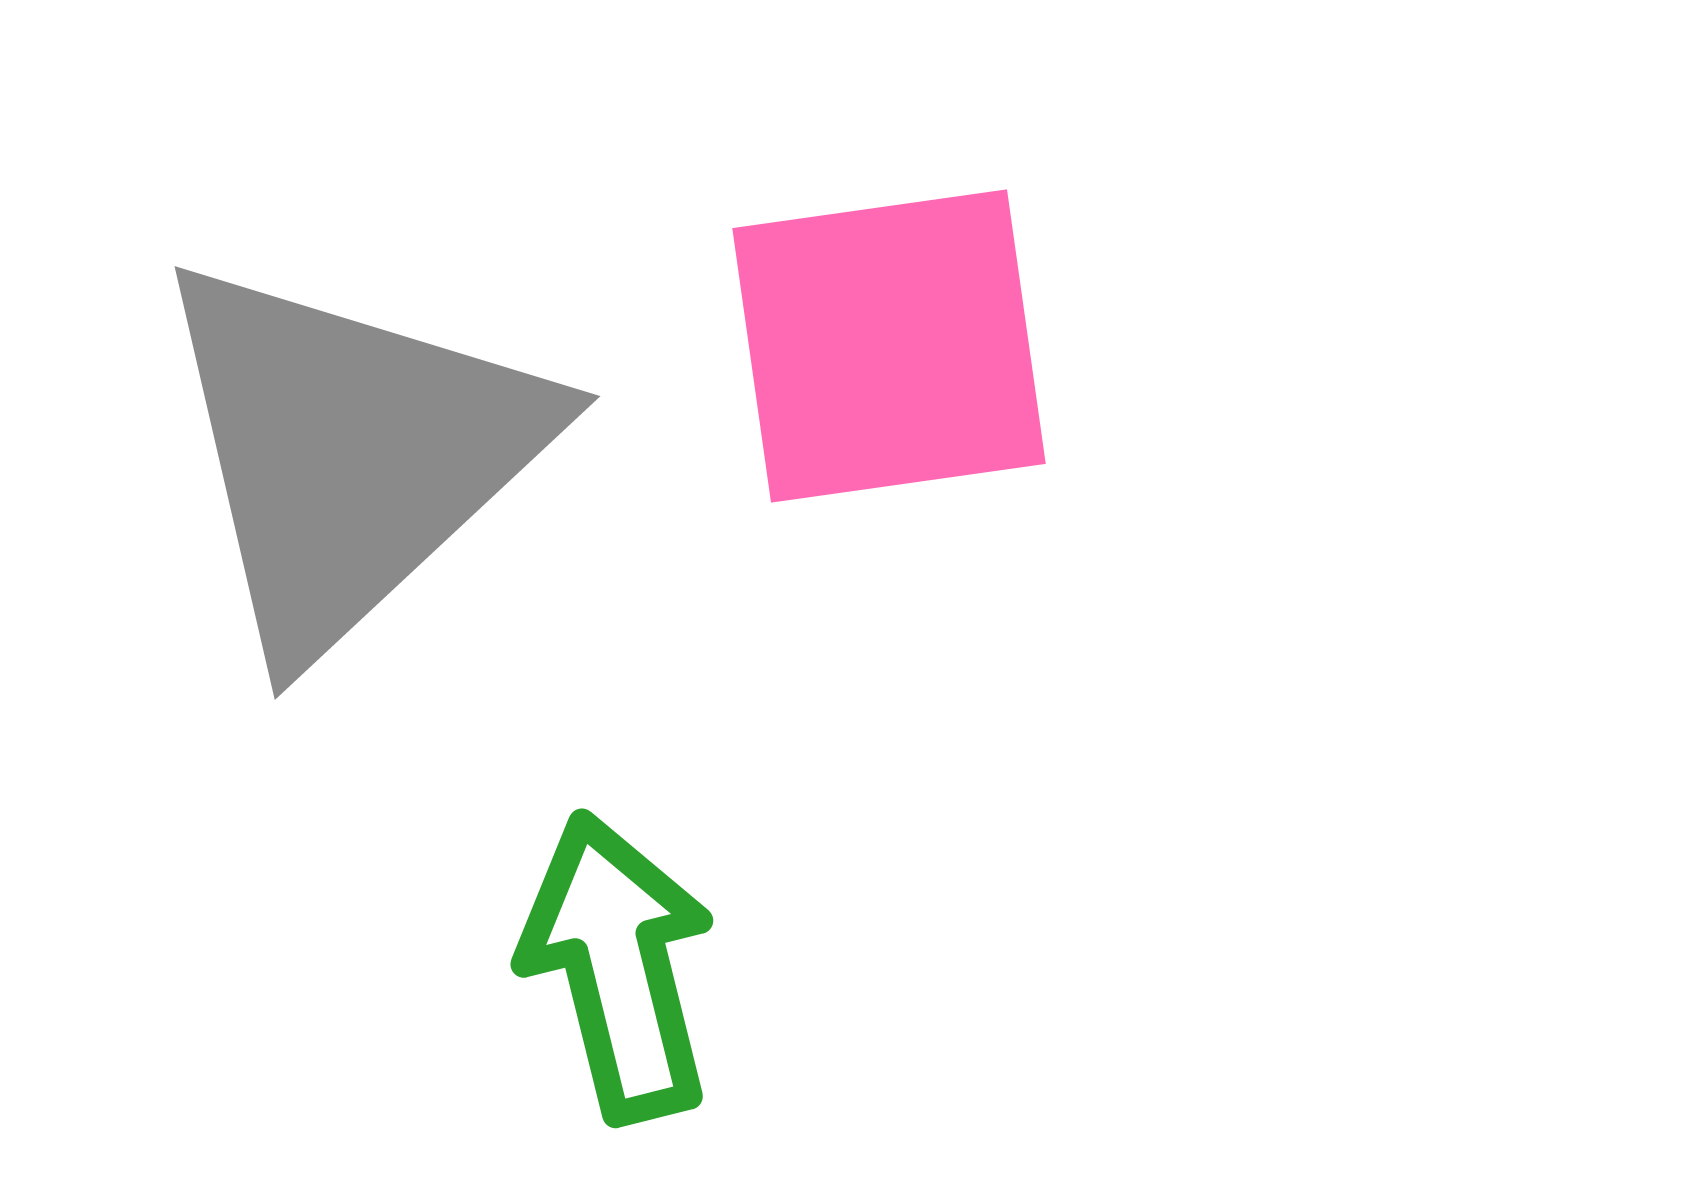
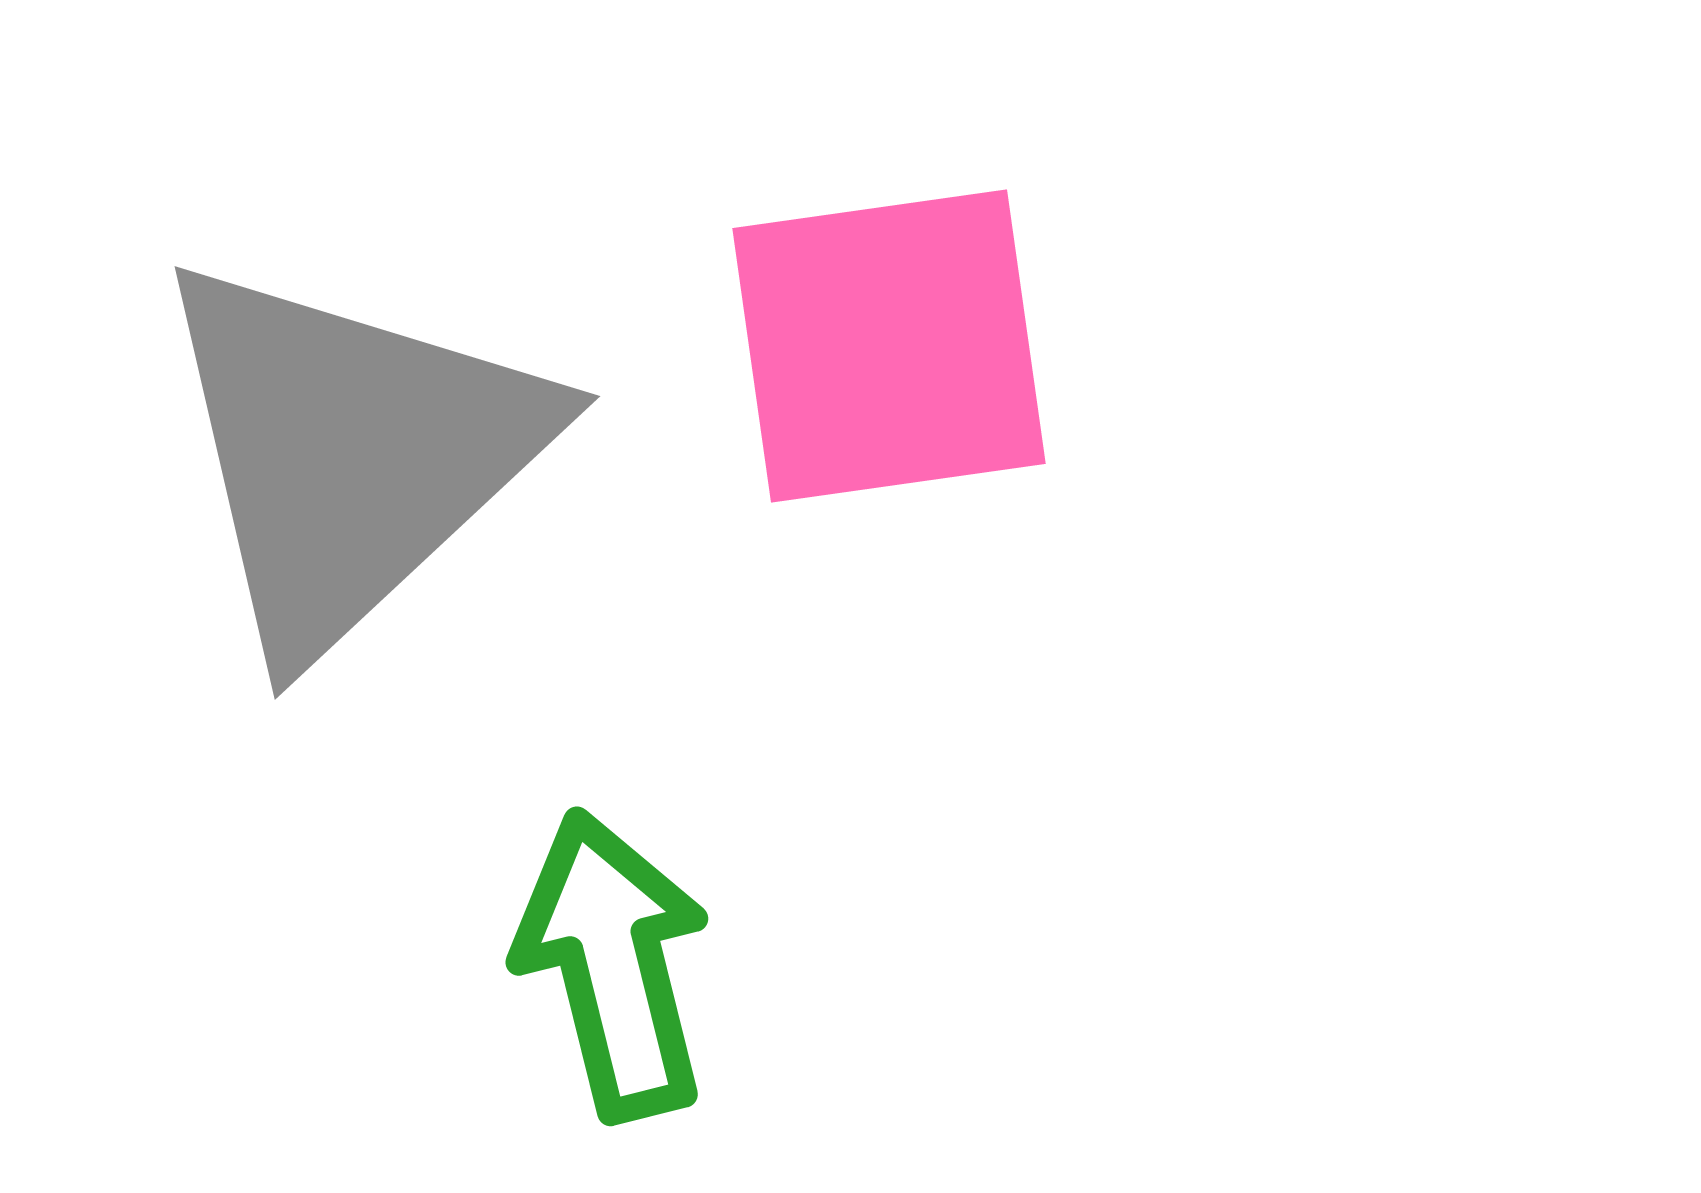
green arrow: moved 5 px left, 2 px up
